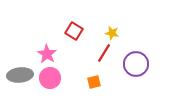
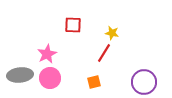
red square: moved 1 px left, 6 px up; rotated 30 degrees counterclockwise
pink star: rotated 12 degrees clockwise
purple circle: moved 8 px right, 18 px down
